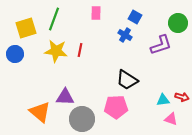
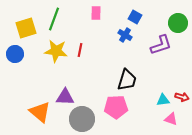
black trapezoid: rotated 105 degrees counterclockwise
